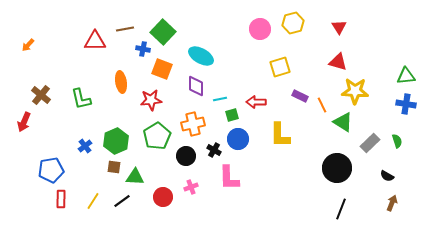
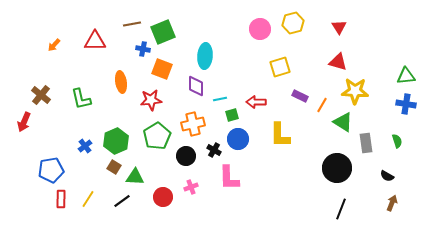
brown line at (125, 29): moved 7 px right, 5 px up
green square at (163, 32): rotated 25 degrees clockwise
orange arrow at (28, 45): moved 26 px right
cyan ellipse at (201, 56): moved 4 px right; rotated 65 degrees clockwise
orange line at (322, 105): rotated 56 degrees clockwise
gray rectangle at (370, 143): moved 4 px left; rotated 54 degrees counterclockwise
brown square at (114, 167): rotated 24 degrees clockwise
yellow line at (93, 201): moved 5 px left, 2 px up
